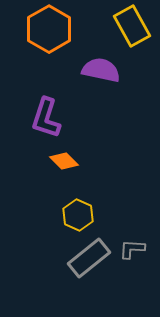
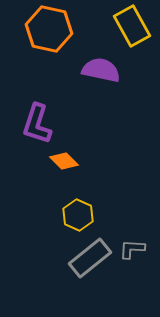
orange hexagon: rotated 18 degrees counterclockwise
purple L-shape: moved 9 px left, 6 px down
gray rectangle: moved 1 px right
